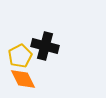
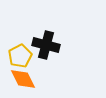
black cross: moved 1 px right, 1 px up
